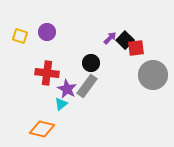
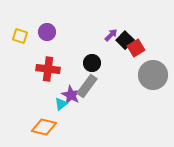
purple arrow: moved 1 px right, 3 px up
red square: rotated 24 degrees counterclockwise
black circle: moved 1 px right
red cross: moved 1 px right, 4 px up
purple star: moved 4 px right, 6 px down
orange diamond: moved 2 px right, 2 px up
